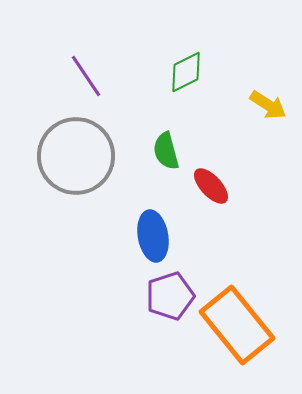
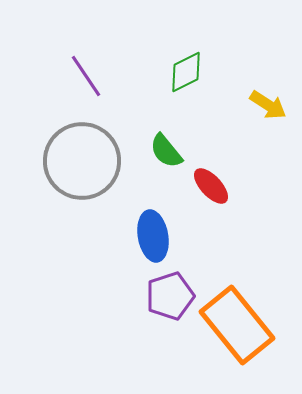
green semicircle: rotated 24 degrees counterclockwise
gray circle: moved 6 px right, 5 px down
